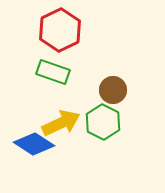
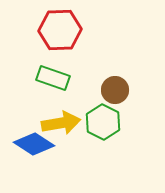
red hexagon: rotated 24 degrees clockwise
green rectangle: moved 6 px down
brown circle: moved 2 px right
yellow arrow: rotated 15 degrees clockwise
